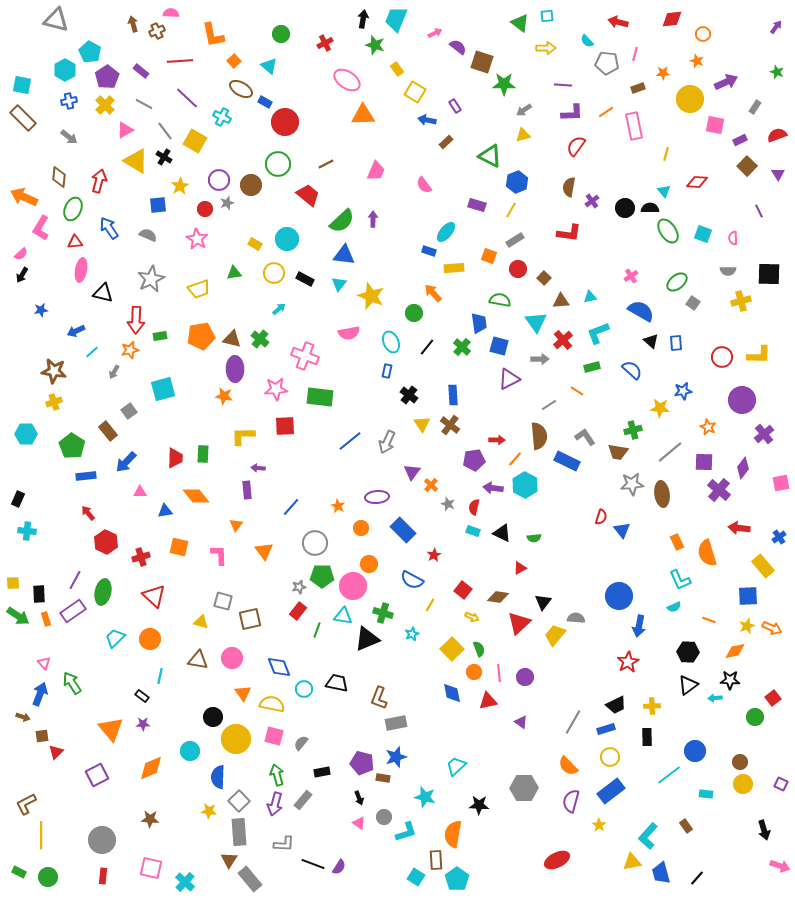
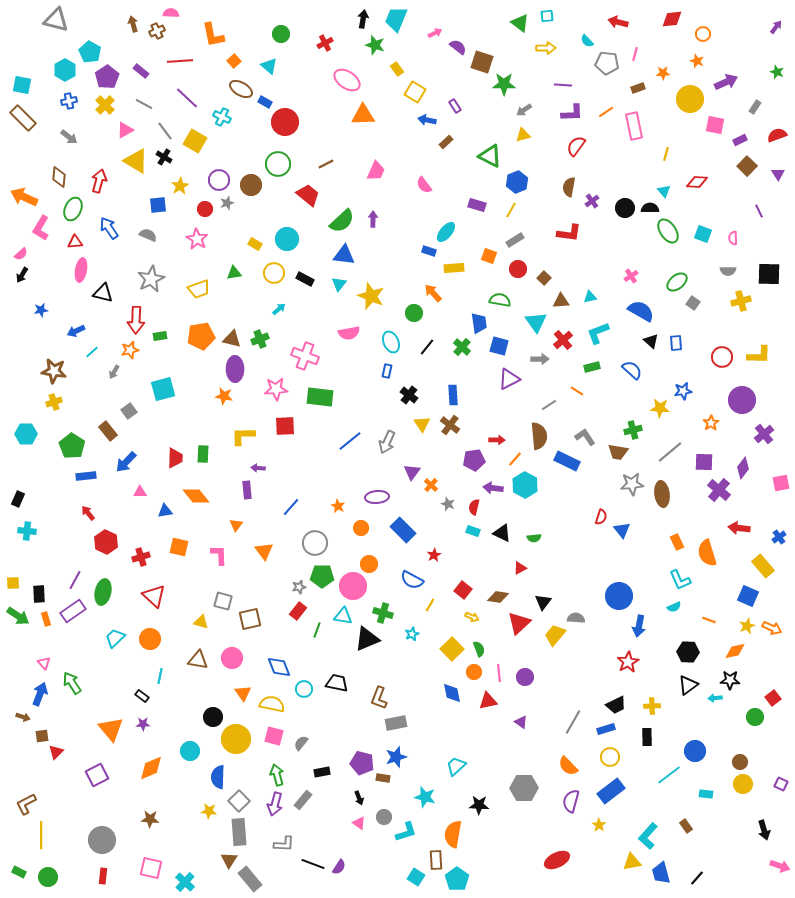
green cross at (260, 339): rotated 30 degrees clockwise
orange star at (708, 427): moved 3 px right, 4 px up; rotated 14 degrees clockwise
blue square at (748, 596): rotated 25 degrees clockwise
